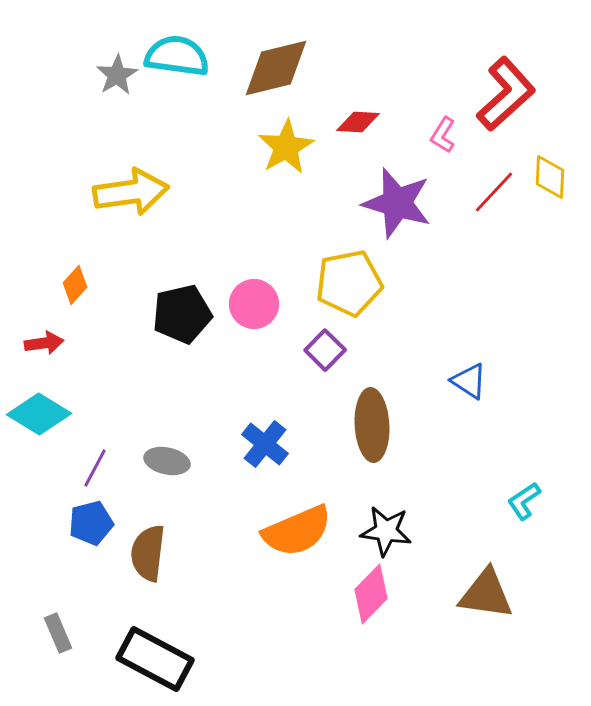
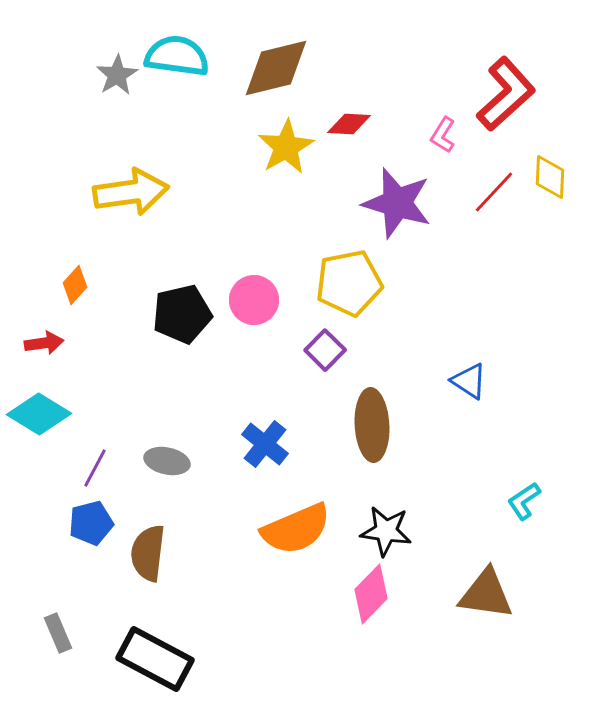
red diamond: moved 9 px left, 2 px down
pink circle: moved 4 px up
orange semicircle: moved 1 px left, 2 px up
